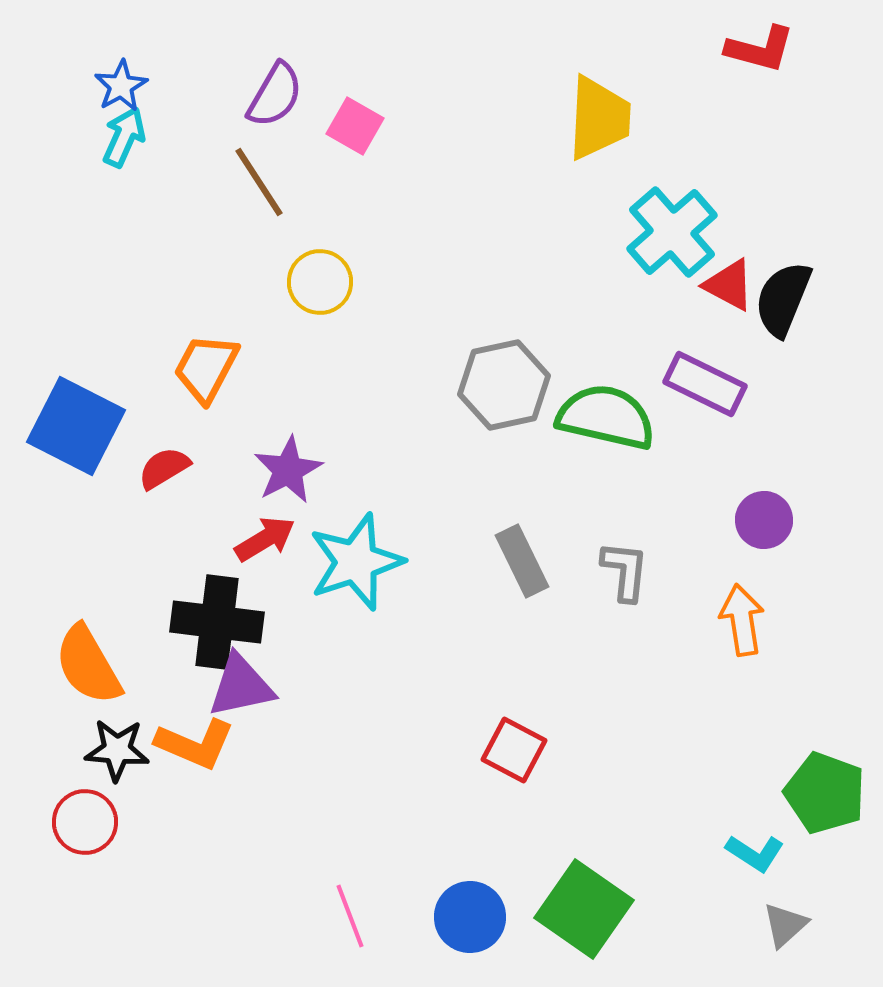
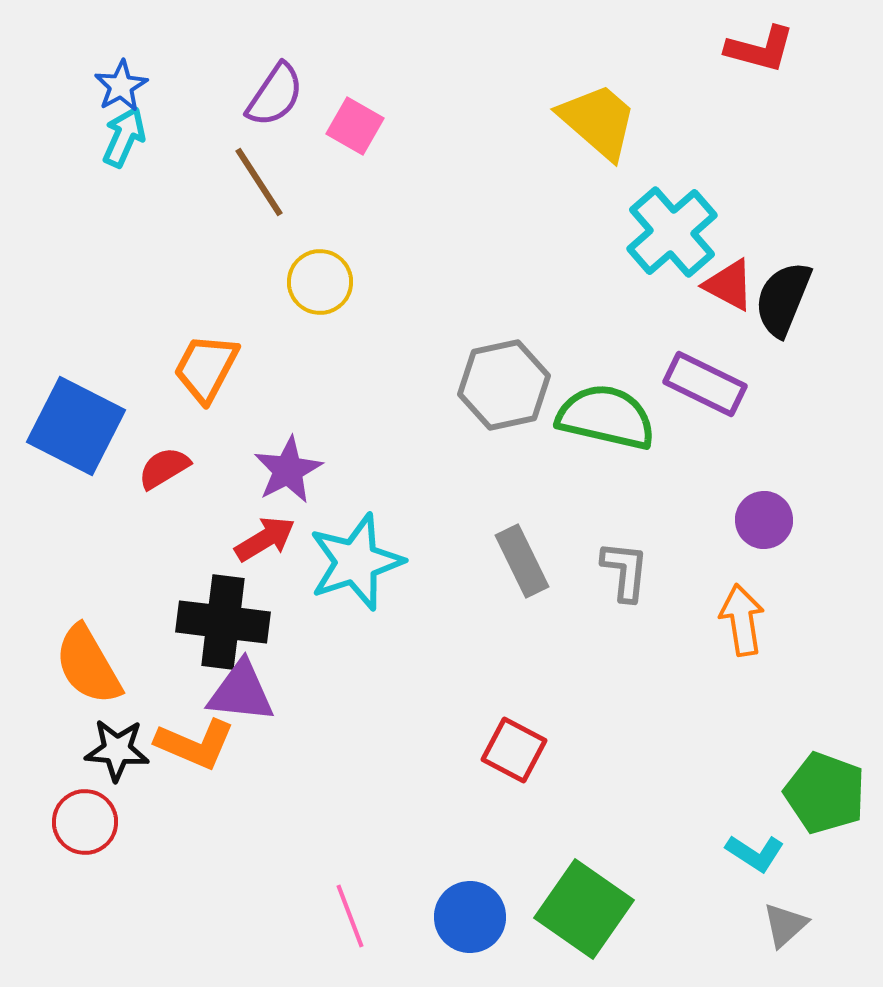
purple semicircle: rotated 4 degrees clockwise
yellow trapezoid: moved 1 px left, 3 px down; rotated 52 degrees counterclockwise
black cross: moved 6 px right
purple triangle: moved 6 px down; rotated 18 degrees clockwise
